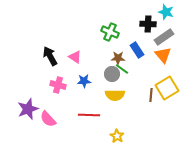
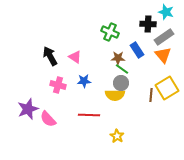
gray circle: moved 9 px right, 9 px down
